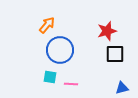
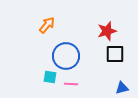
blue circle: moved 6 px right, 6 px down
